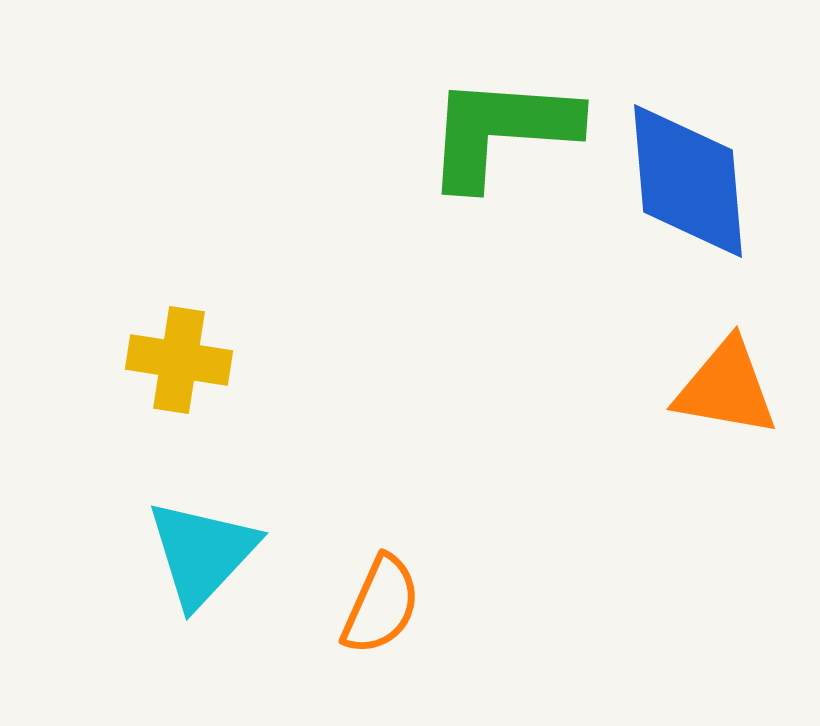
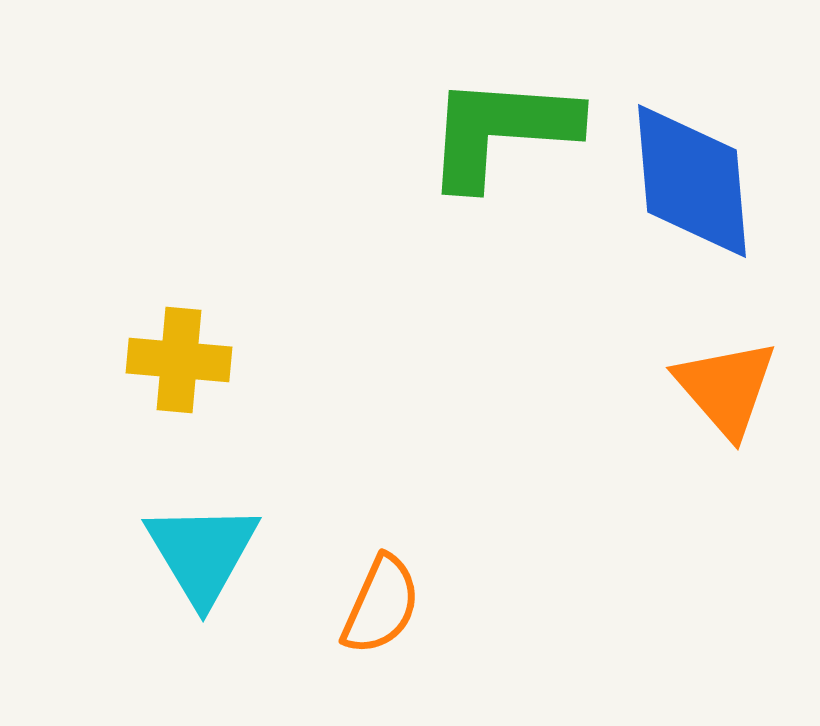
blue diamond: moved 4 px right
yellow cross: rotated 4 degrees counterclockwise
orange triangle: rotated 39 degrees clockwise
cyan triangle: rotated 14 degrees counterclockwise
